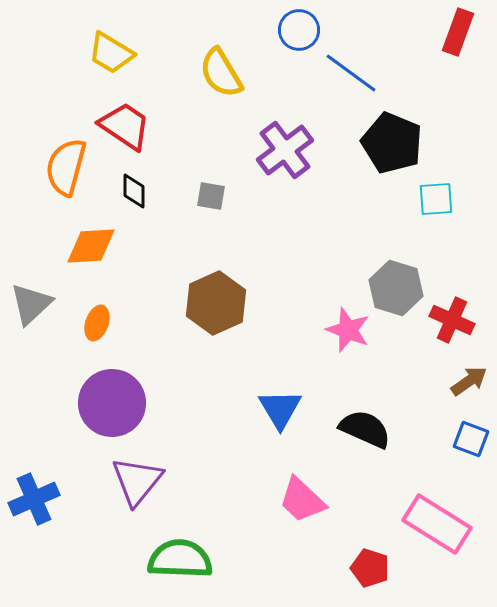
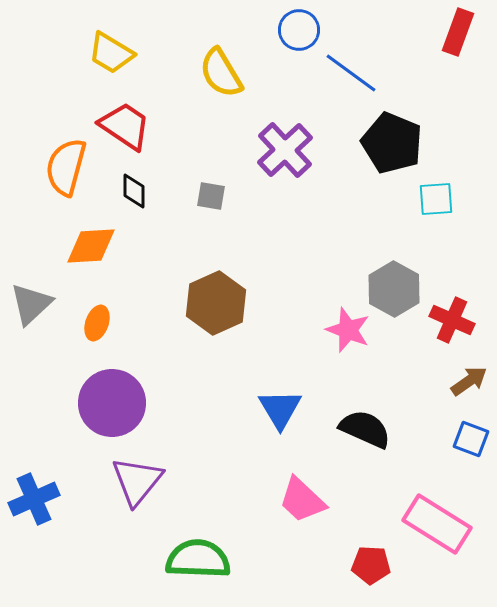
purple cross: rotated 6 degrees counterclockwise
gray hexagon: moved 2 px left, 1 px down; rotated 12 degrees clockwise
green semicircle: moved 18 px right
red pentagon: moved 1 px right, 3 px up; rotated 15 degrees counterclockwise
